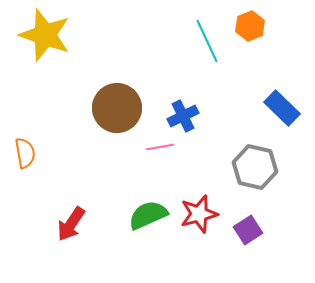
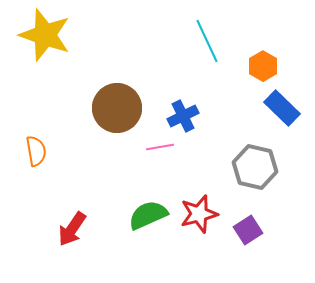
orange hexagon: moved 13 px right, 40 px down; rotated 8 degrees counterclockwise
orange semicircle: moved 11 px right, 2 px up
red arrow: moved 1 px right, 5 px down
